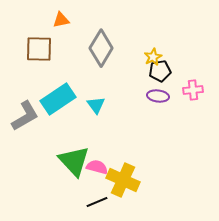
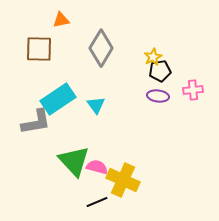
gray L-shape: moved 11 px right, 6 px down; rotated 20 degrees clockwise
